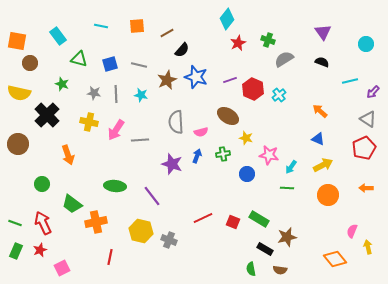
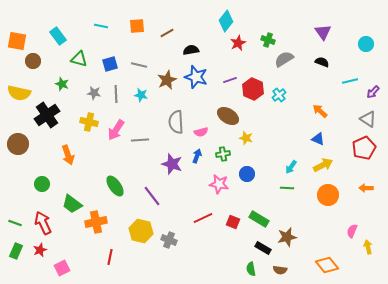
cyan diamond at (227, 19): moved 1 px left, 2 px down
black semicircle at (182, 50): moved 9 px right; rotated 140 degrees counterclockwise
brown circle at (30, 63): moved 3 px right, 2 px up
black cross at (47, 115): rotated 10 degrees clockwise
pink star at (269, 155): moved 50 px left, 29 px down
green ellipse at (115, 186): rotated 50 degrees clockwise
black rectangle at (265, 249): moved 2 px left, 1 px up
orange diamond at (335, 259): moved 8 px left, 6 px down
